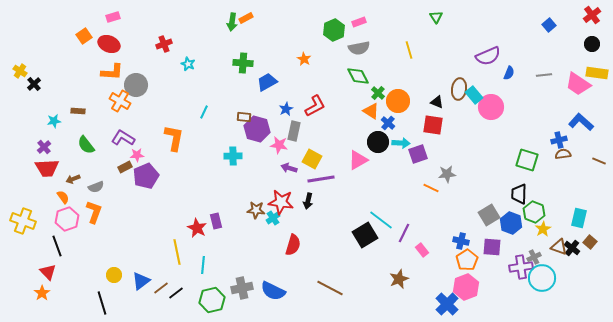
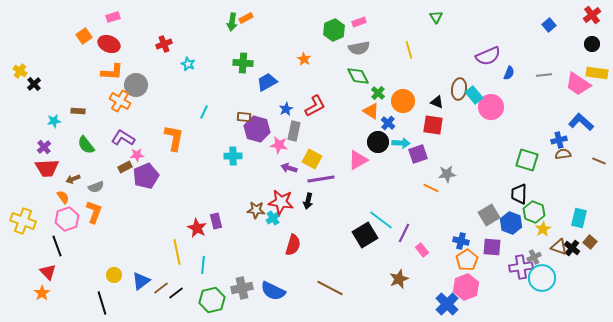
orange circle at (398, 101): moved 5 px right
